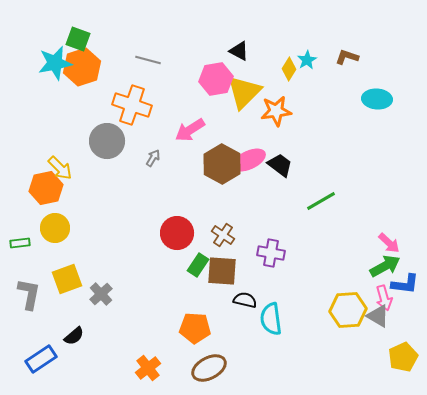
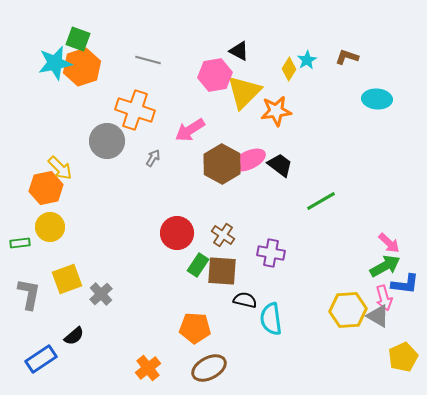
pink hexagon at (216, 79): moved 1 px left, 4 px up
orange cross at (132, 105): moved 3 px right, 5 px down
yellow circle at (55, 228): moved 5 px left, 1 px up
